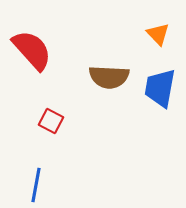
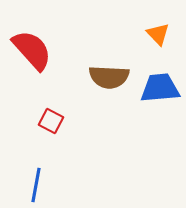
blue trapezoid: rotated 75 degrees clockwise
